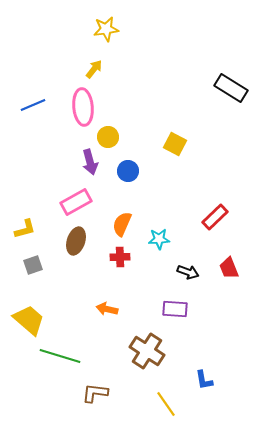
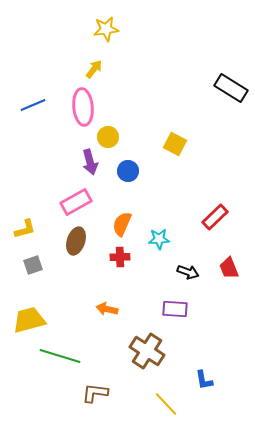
yellow trapezoid: rotated 56 degrees counterclockwise
yellow line: rotated 8 degrees counterclockwise
